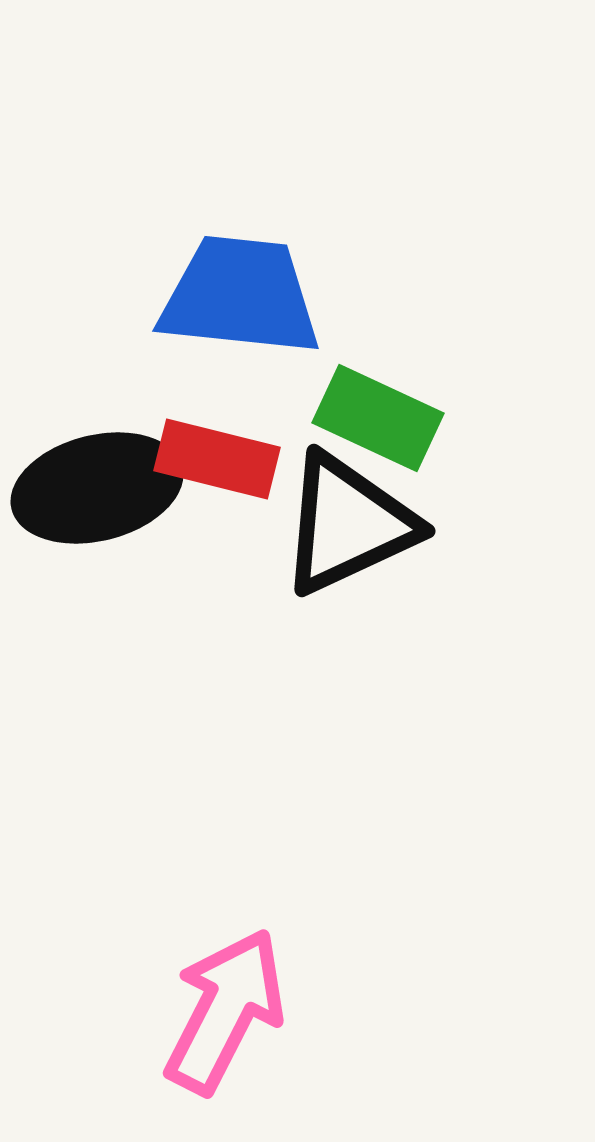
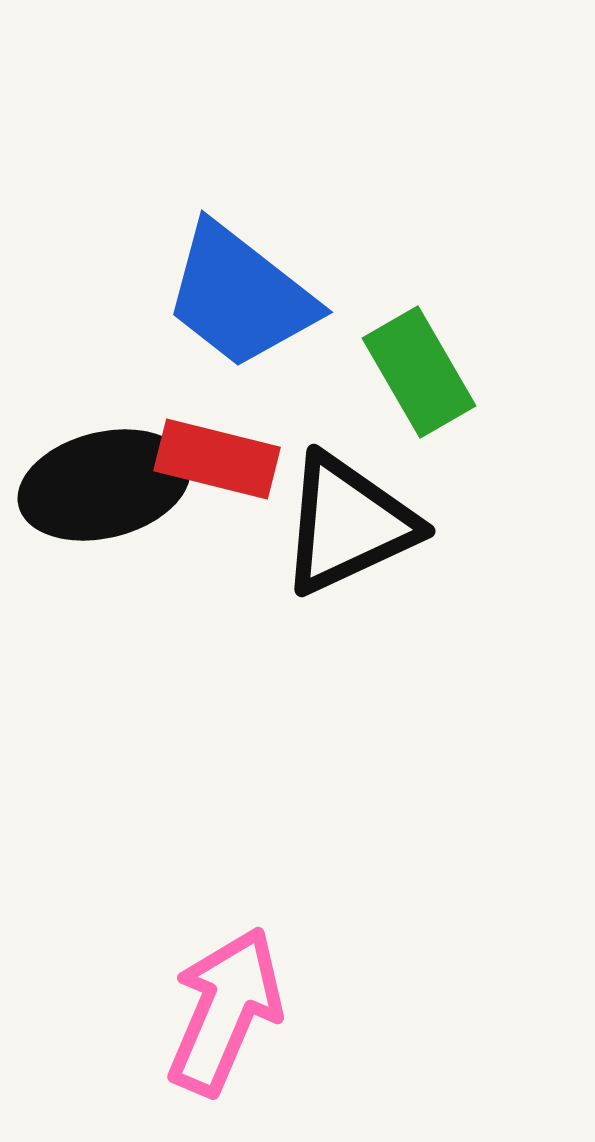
blue trapezoid: rotated 148 degrees counterclockwise
green rectangle: moved 41 px right, 46 px up; rotated 35 degrees clockwise
black ellipse: moved 7 px right, 3 px up
pink arrow: rotated 4 degrees counterclockwise
